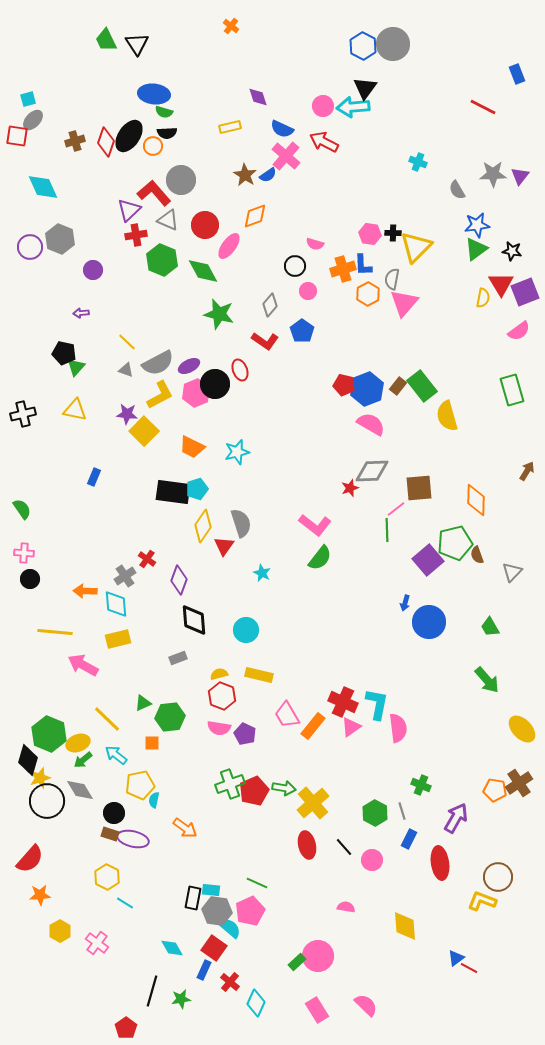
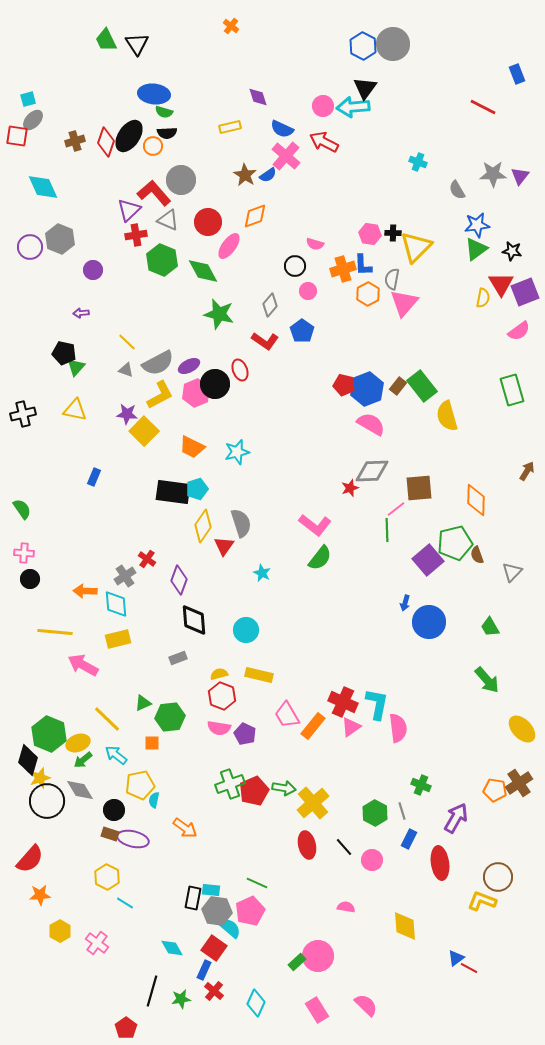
red circle at (205, 225): moved 3 px right, 3 px up
black circle at (114, 813): moved 3 px up
red cross at (230, 982): moved 16 px left, 9 px down
